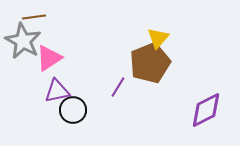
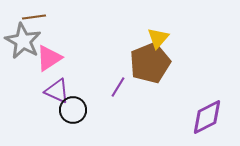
purple triangle: rotated 36 degrees clockwise
purple diamond: moved 1 px right, 7 px down
